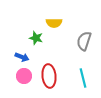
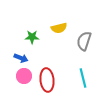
yellow semicircle: moved 5 px right, 5 px down; rotated 14 degrees counterclockwise
green star: moved 4 px left, 1 px up; rotated 16 degrees counterclockwise
blue arrow: moved 1 px left, 1 px down
red ellipse: moved 2 px left, 4 px down
